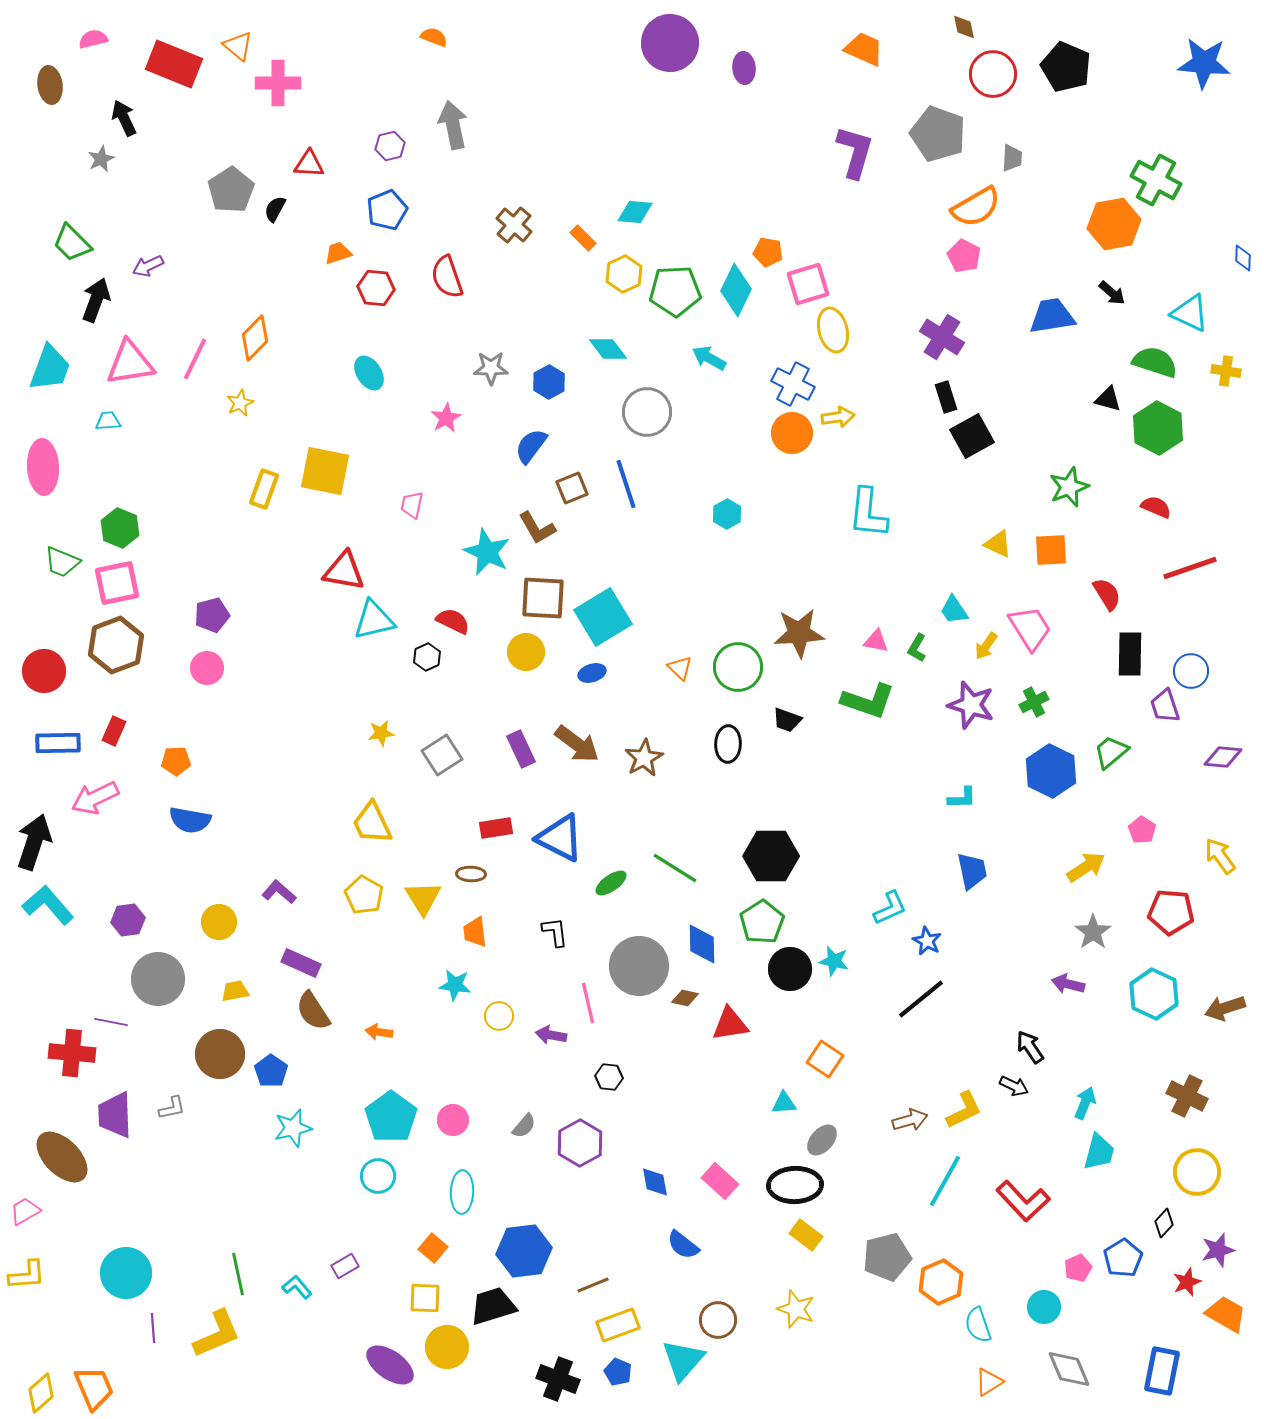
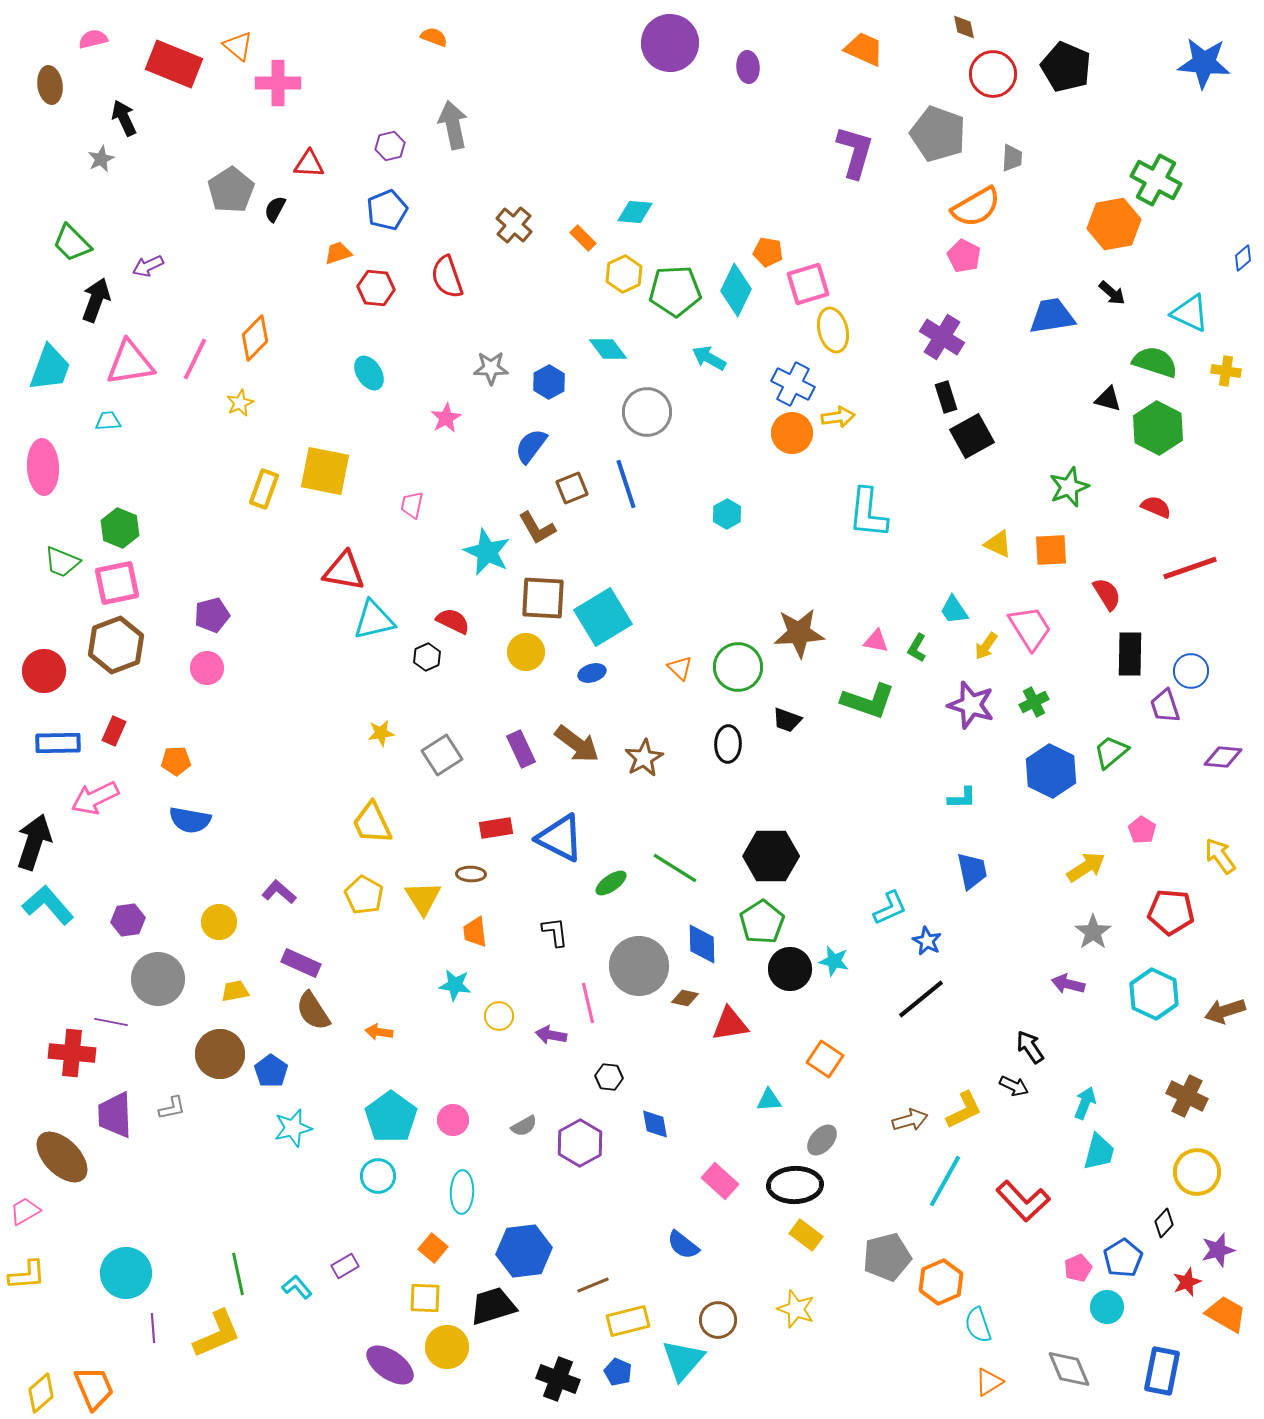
purple ellipse at (744, 68): moved 4 px right, 1 px up
blue diamond at (1243, 258): rotated 48 degrees clockwise
brown arrow at (1225, 1008): moved 3 px down
cyan triangle at (784, 1103): moved 15 px left, 3 px up
gray semicircle at (524, 1126): rotated 20 degrees clockwise
blue diamond at (655, 1182): moved 58 px up
cyan circle at (1044, 1307): moved 63 px right
yellow rectangle at (618, 1325): moved 10 px right, 4 px up; rotated 6 degrees clockwise
